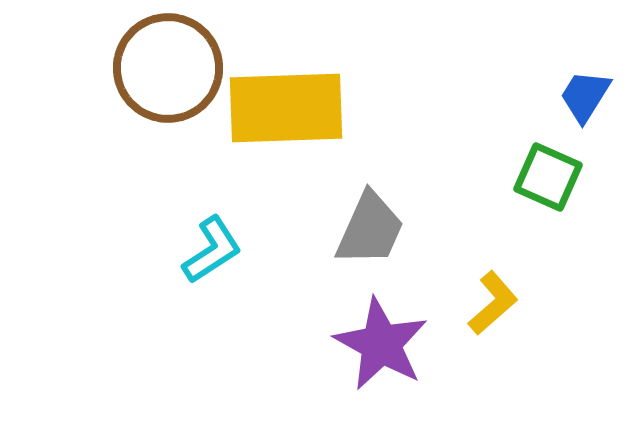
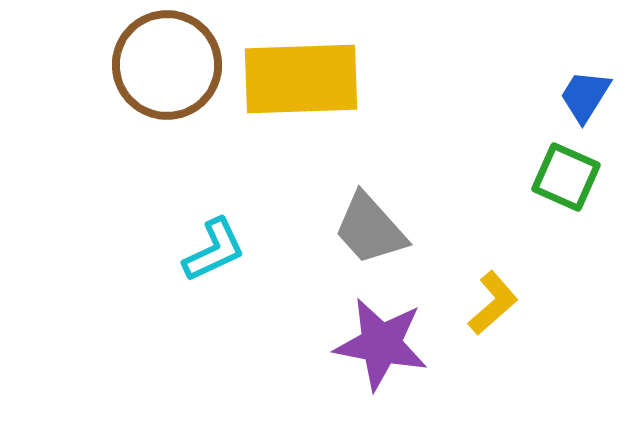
brown circle: moved 1 px left, 3 px up
yellow rectangle: moved 15 px right, 29 px up
green square: moved 18 px right
gray trapezoid: rotated 114 degrees clockwise
cyan L-shape: moved 2 px right; rotated 8 degrees clockwise
purple star: rotated 18 degrees counterclockwise
